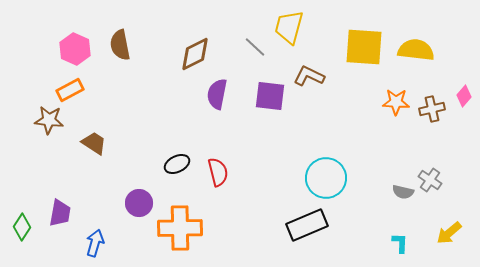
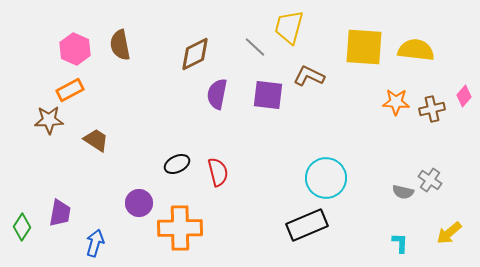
purple square: moved 2 px left, 1 px up
brown star: rotated 8 degrees counterclockwise
brown trapezoid: moved 2 px right, 3 px up
